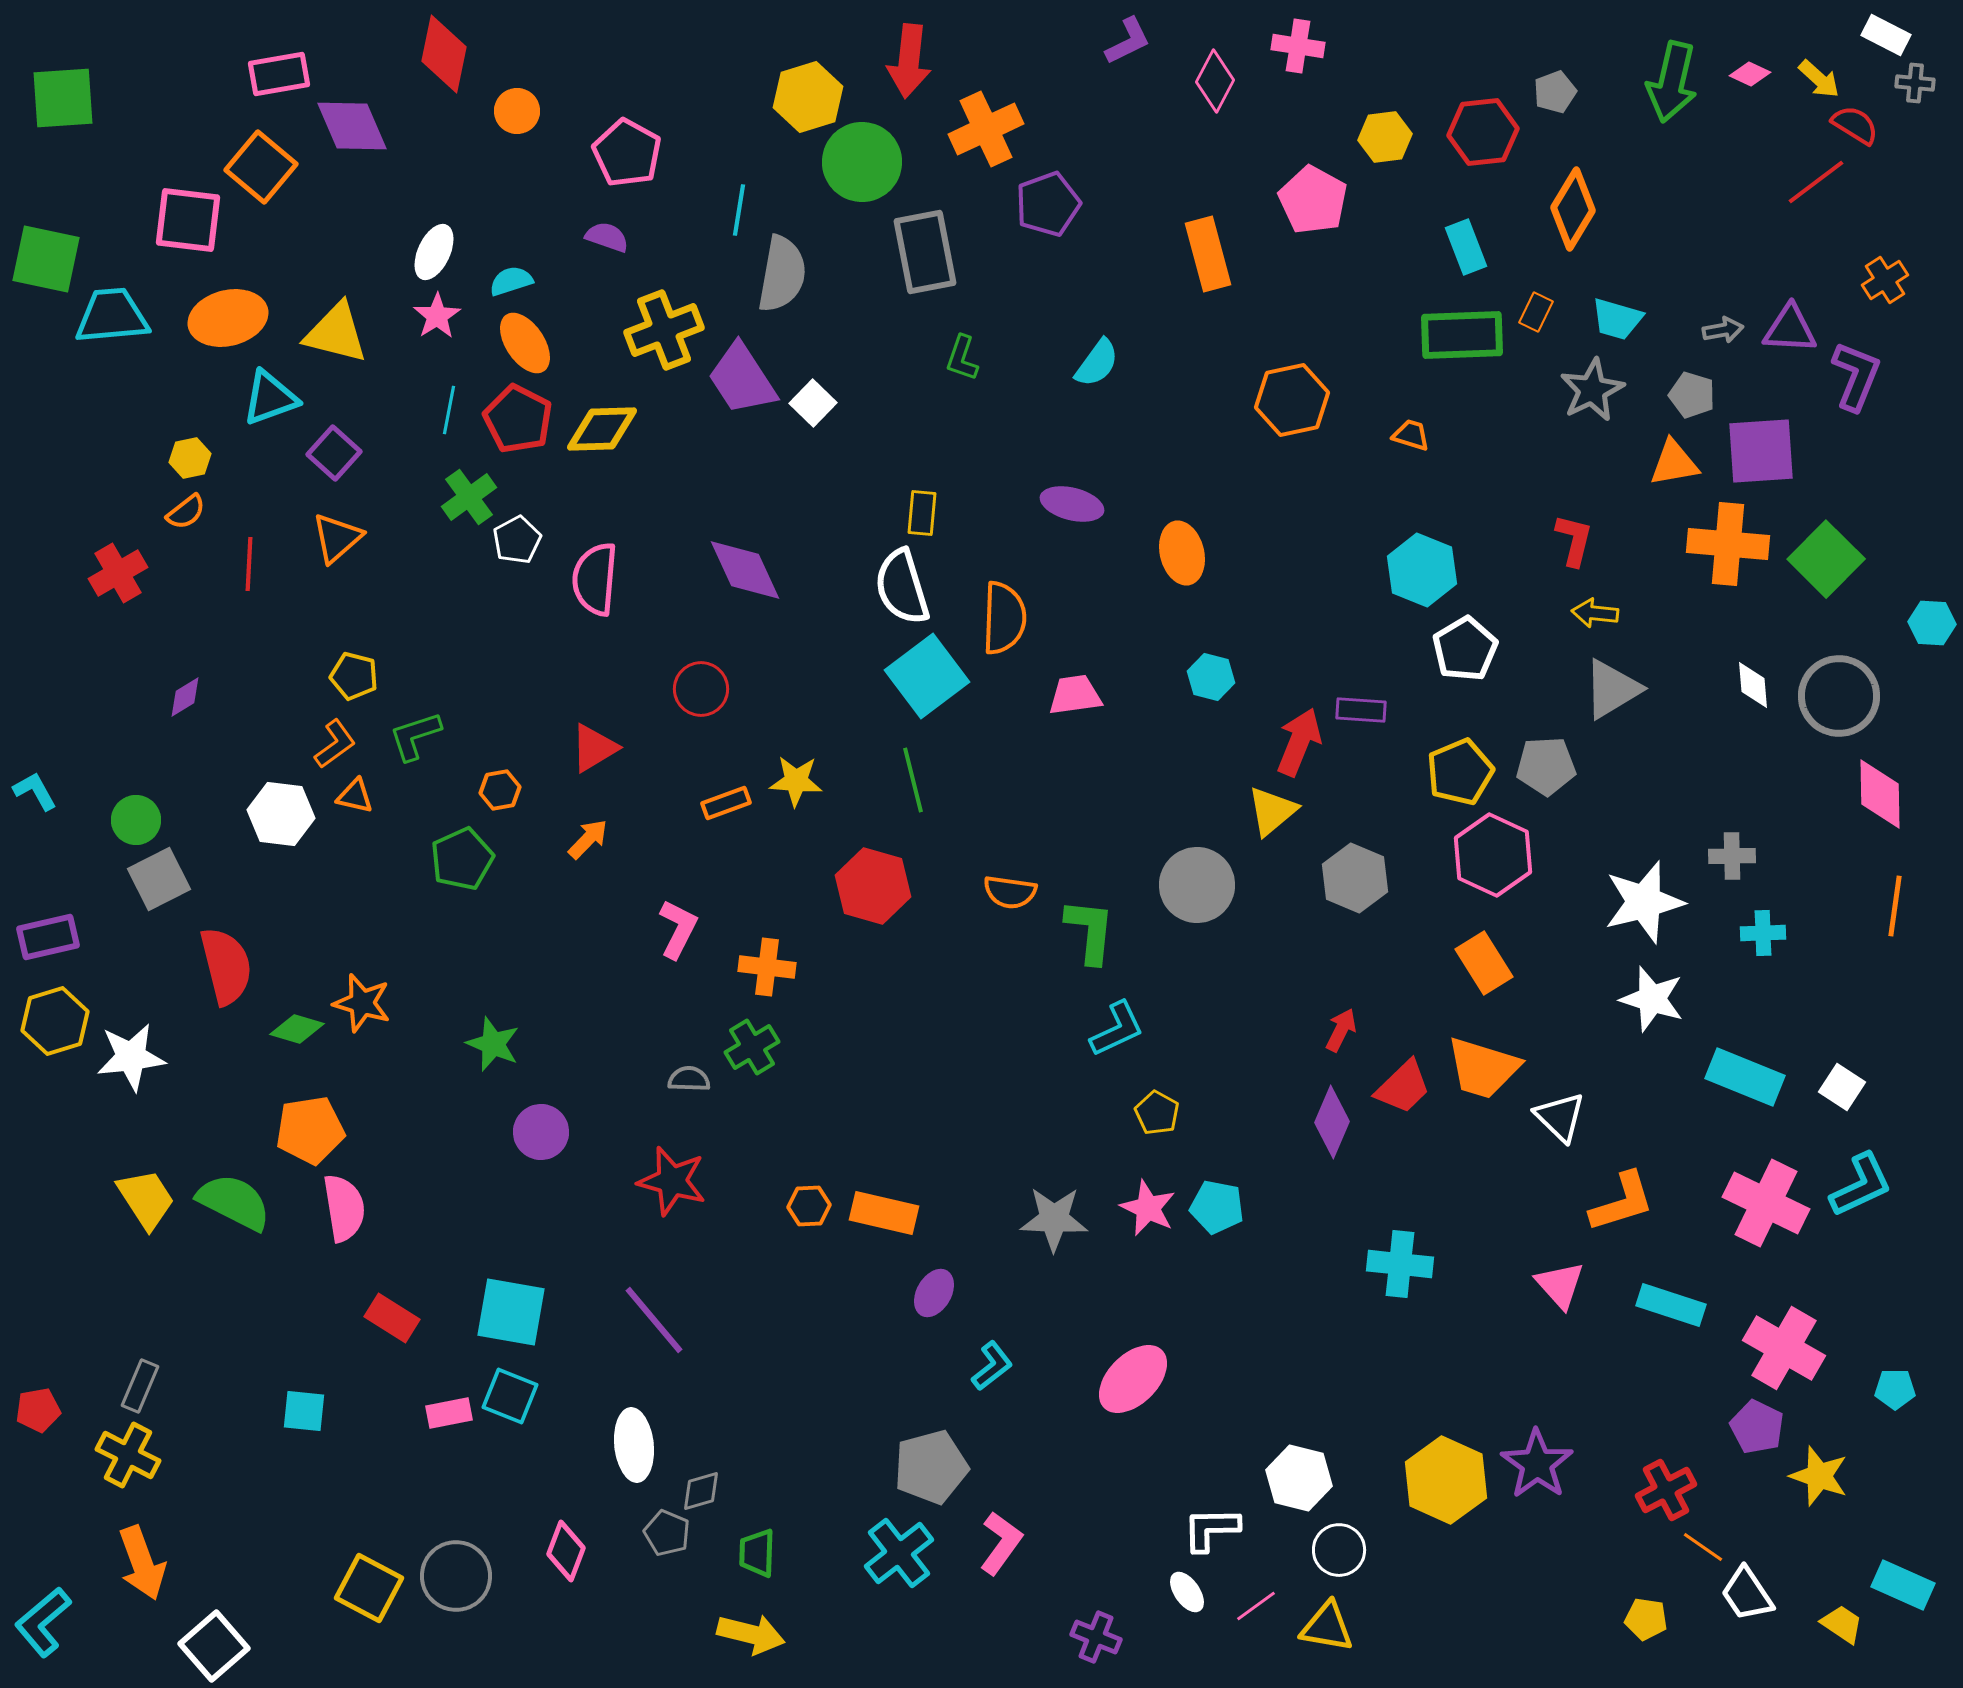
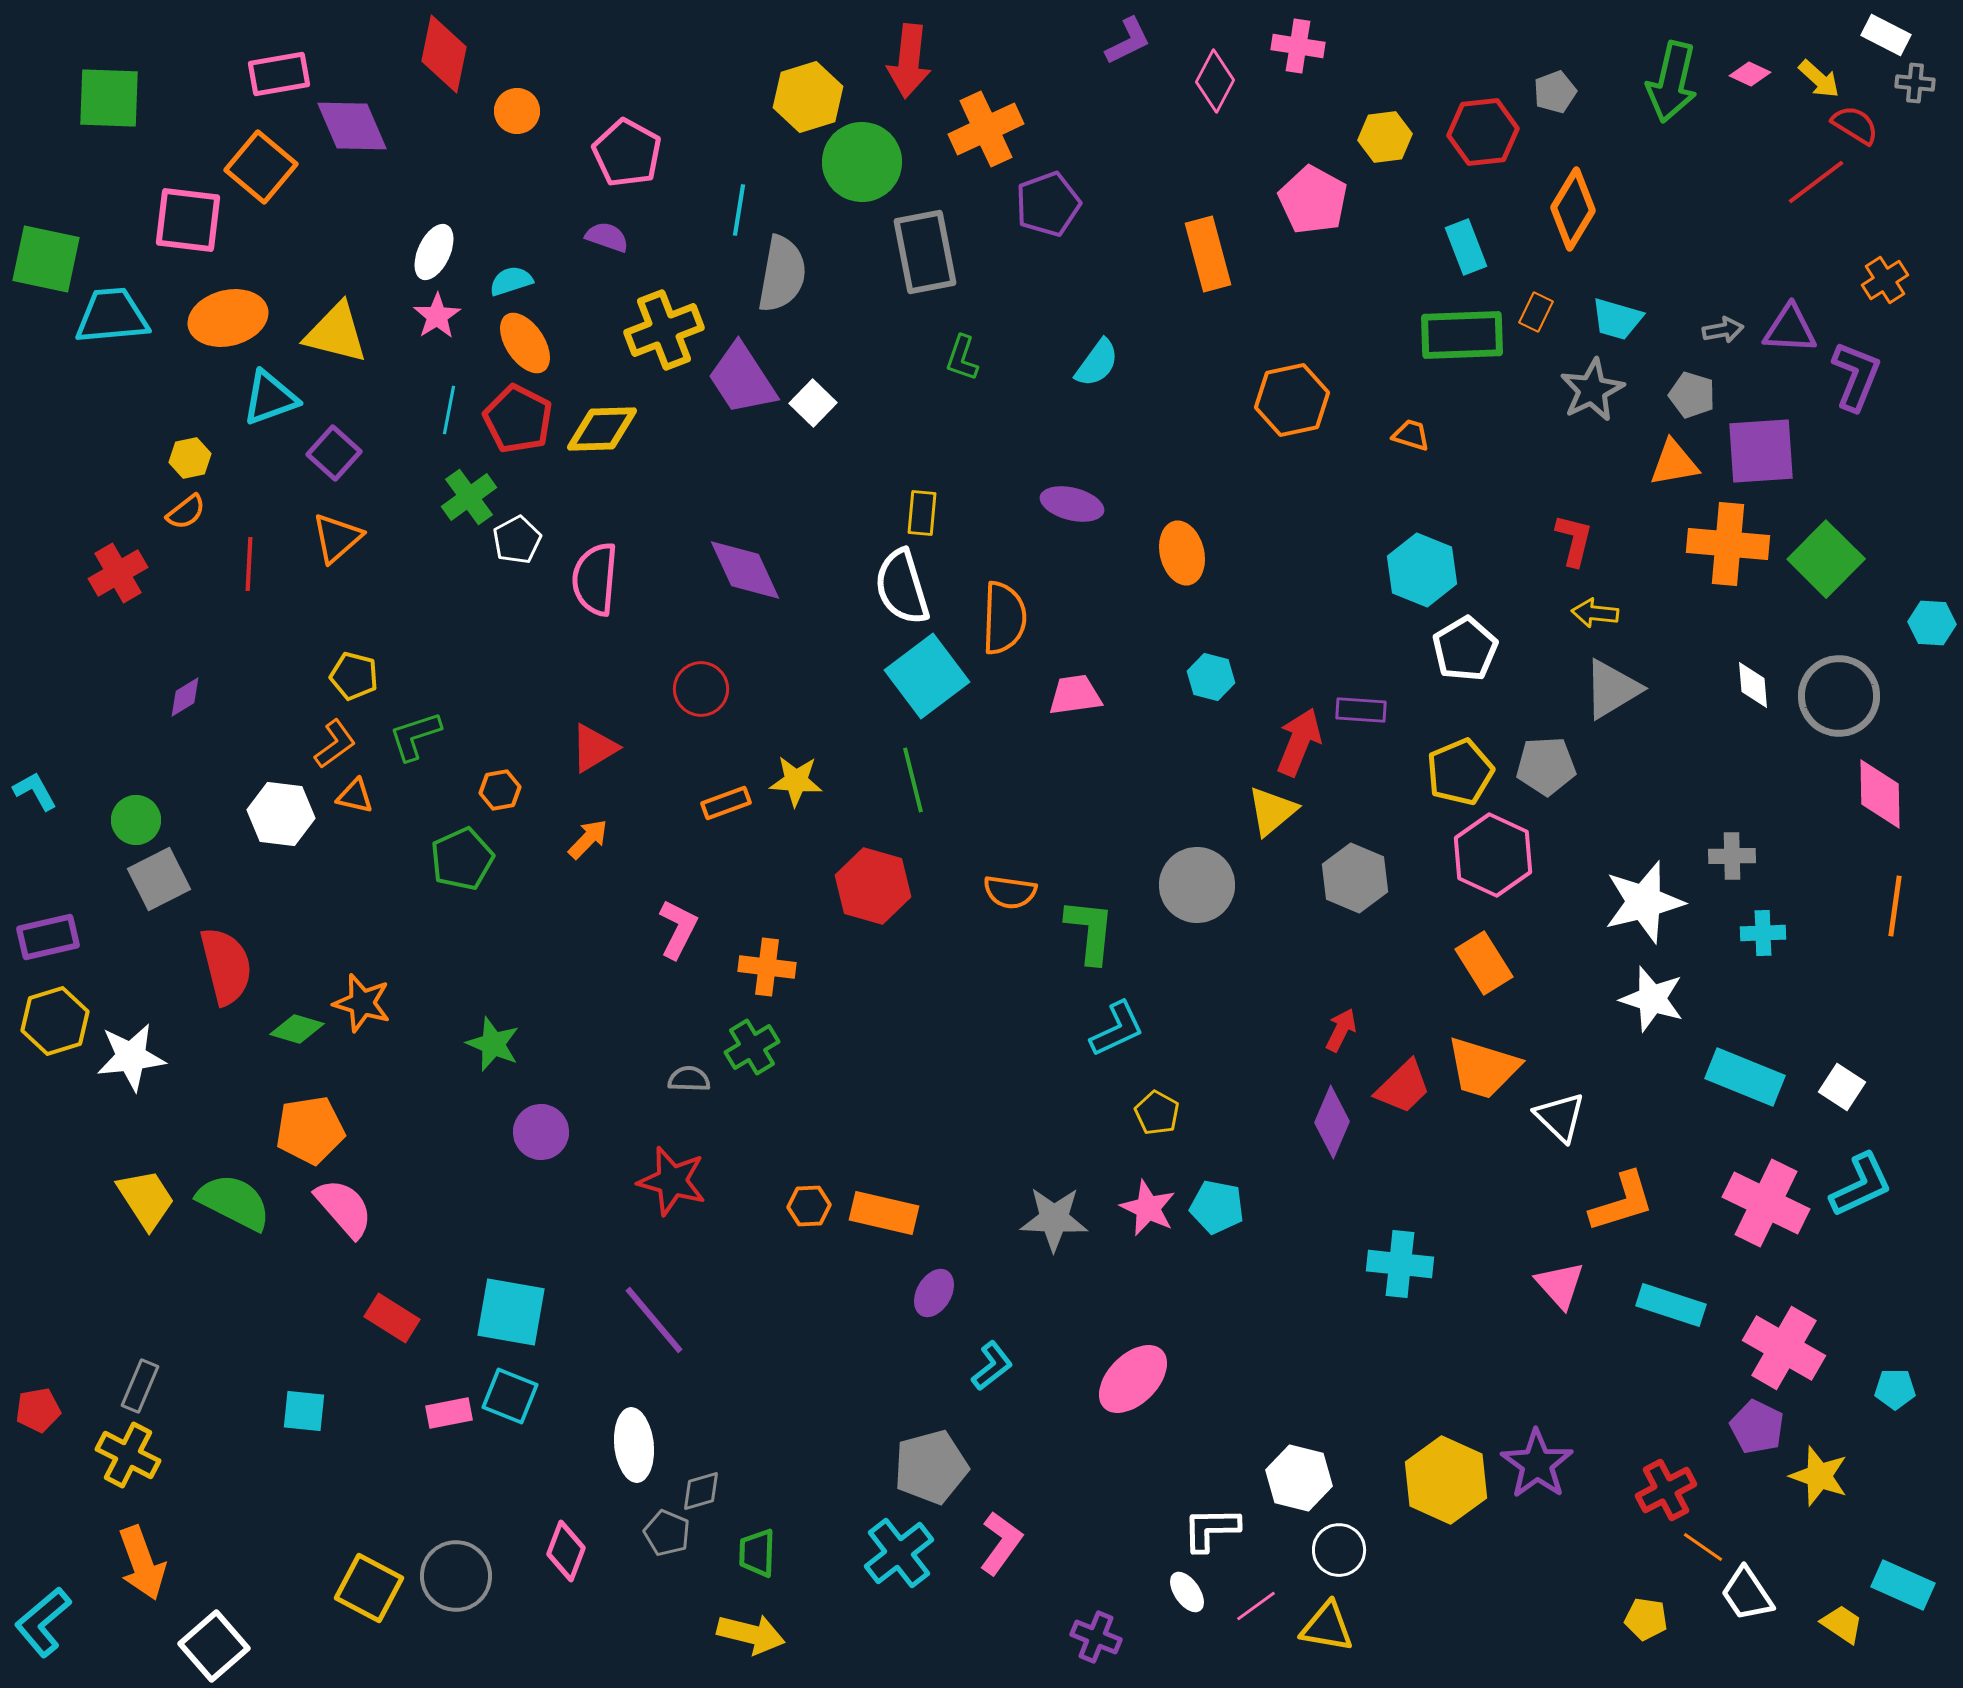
green square at (63, 98): moved 46 px right; rotated 6 degrees clockwise
pink semicircle at (344, 1208): rotated 32 degrees counterclockwise
